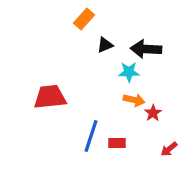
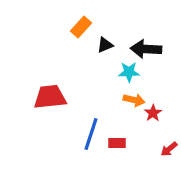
orange rectangle: moved 3 px left, 8 px down
blue line: moved 2 px up
